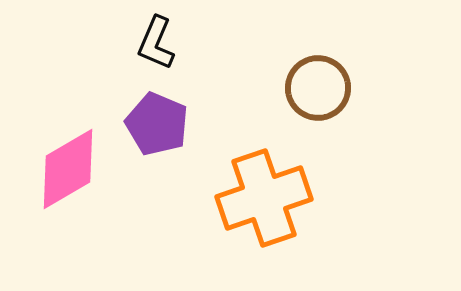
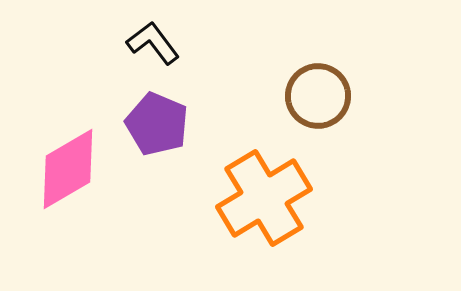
black L-shape: moved 3 px left; rotated 120 degrees clockwise
brown circle: moved 8 px down
orange cross: rotated 12 degrees counterclockwise
